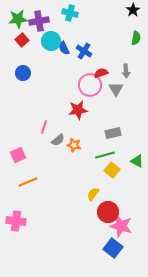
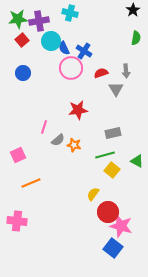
pink circle: moved 19 px left, 17 px up
orange line: moved 3 px right, 1 px down
pink cross: moved 1 px right
